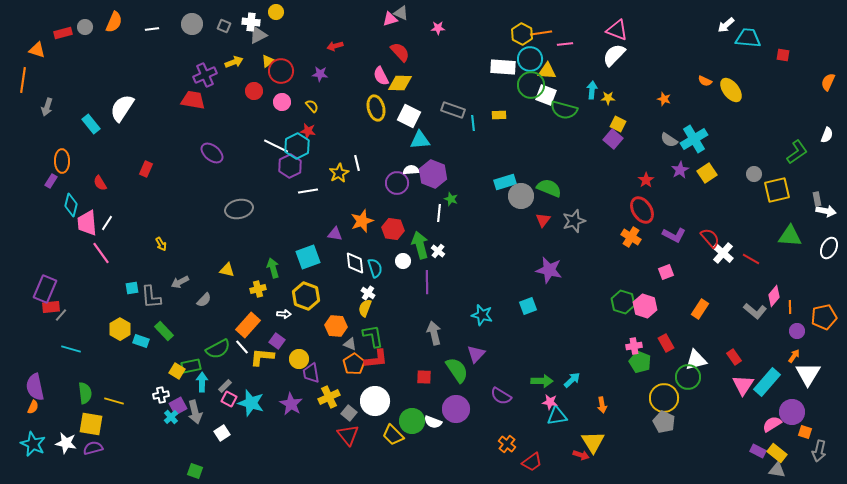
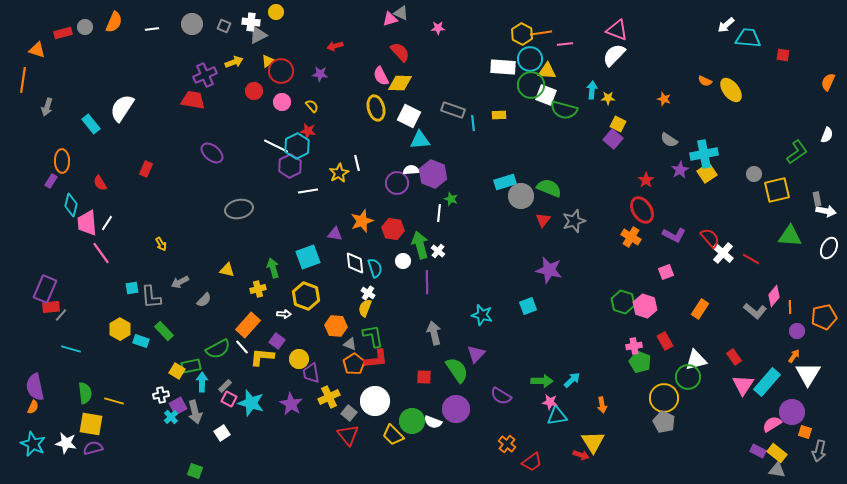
cyan cross at (694, 139): moved 10 px right, 15 px down; rotated 20 degrees clockwise
red rectangle at (666, 343): moved 1 px left, 2 px up
